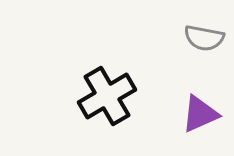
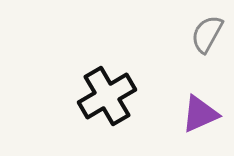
gray semicircle: moved 3 px right, 4 px up; rotated 108 degrees clockwise
